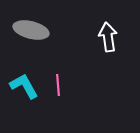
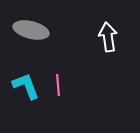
cyan L-shape: moved 2 px right; rotated 8 degrees clockwise
